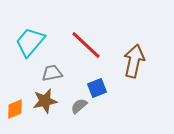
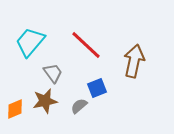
gray trapezoid: moved 1 px right; rotated 65 degrees clockwise
